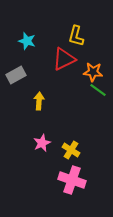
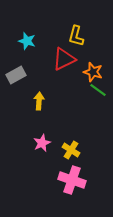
orange star: rotated 12 degrees clockwise
